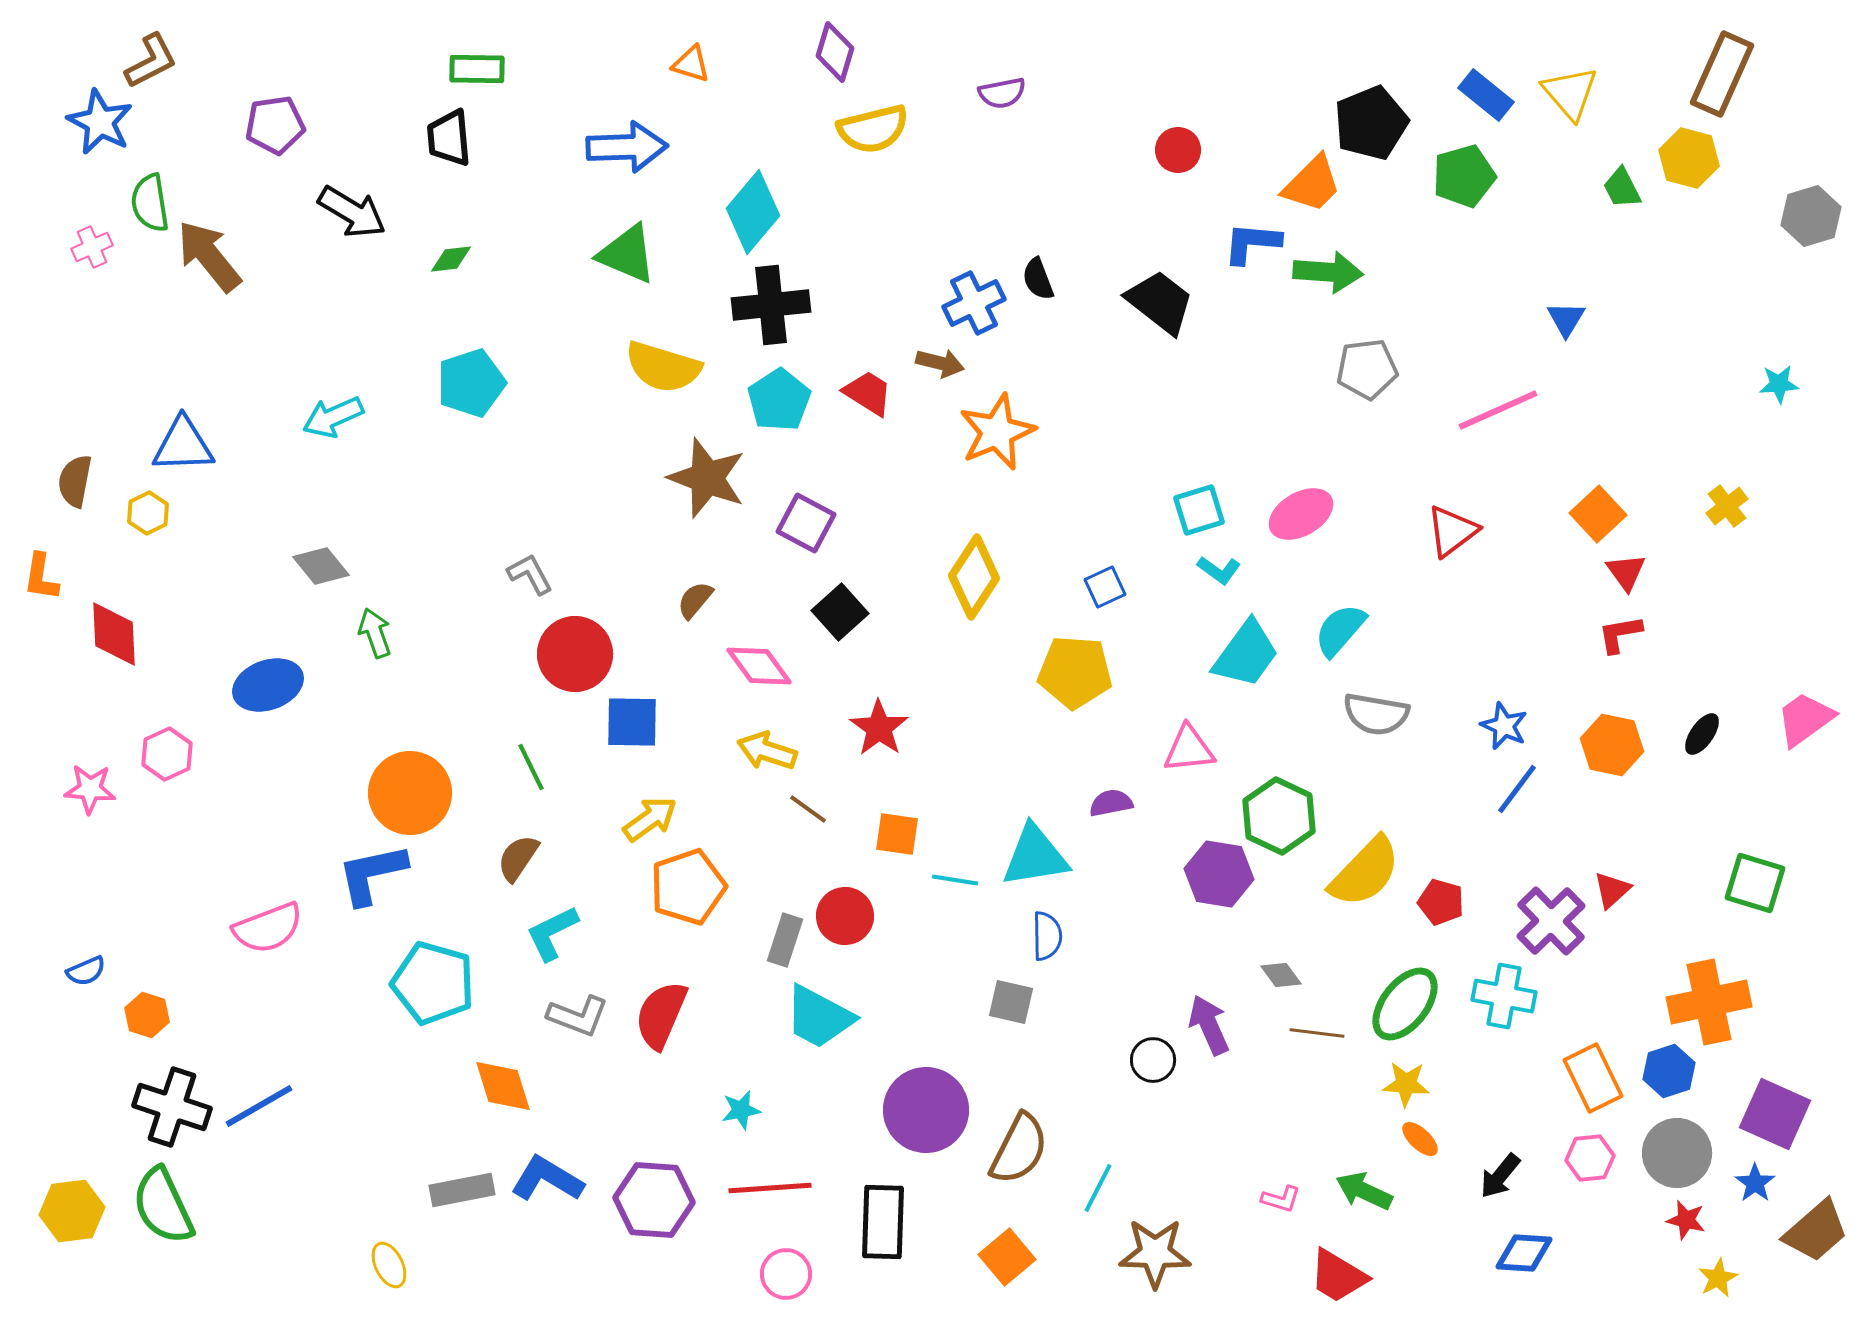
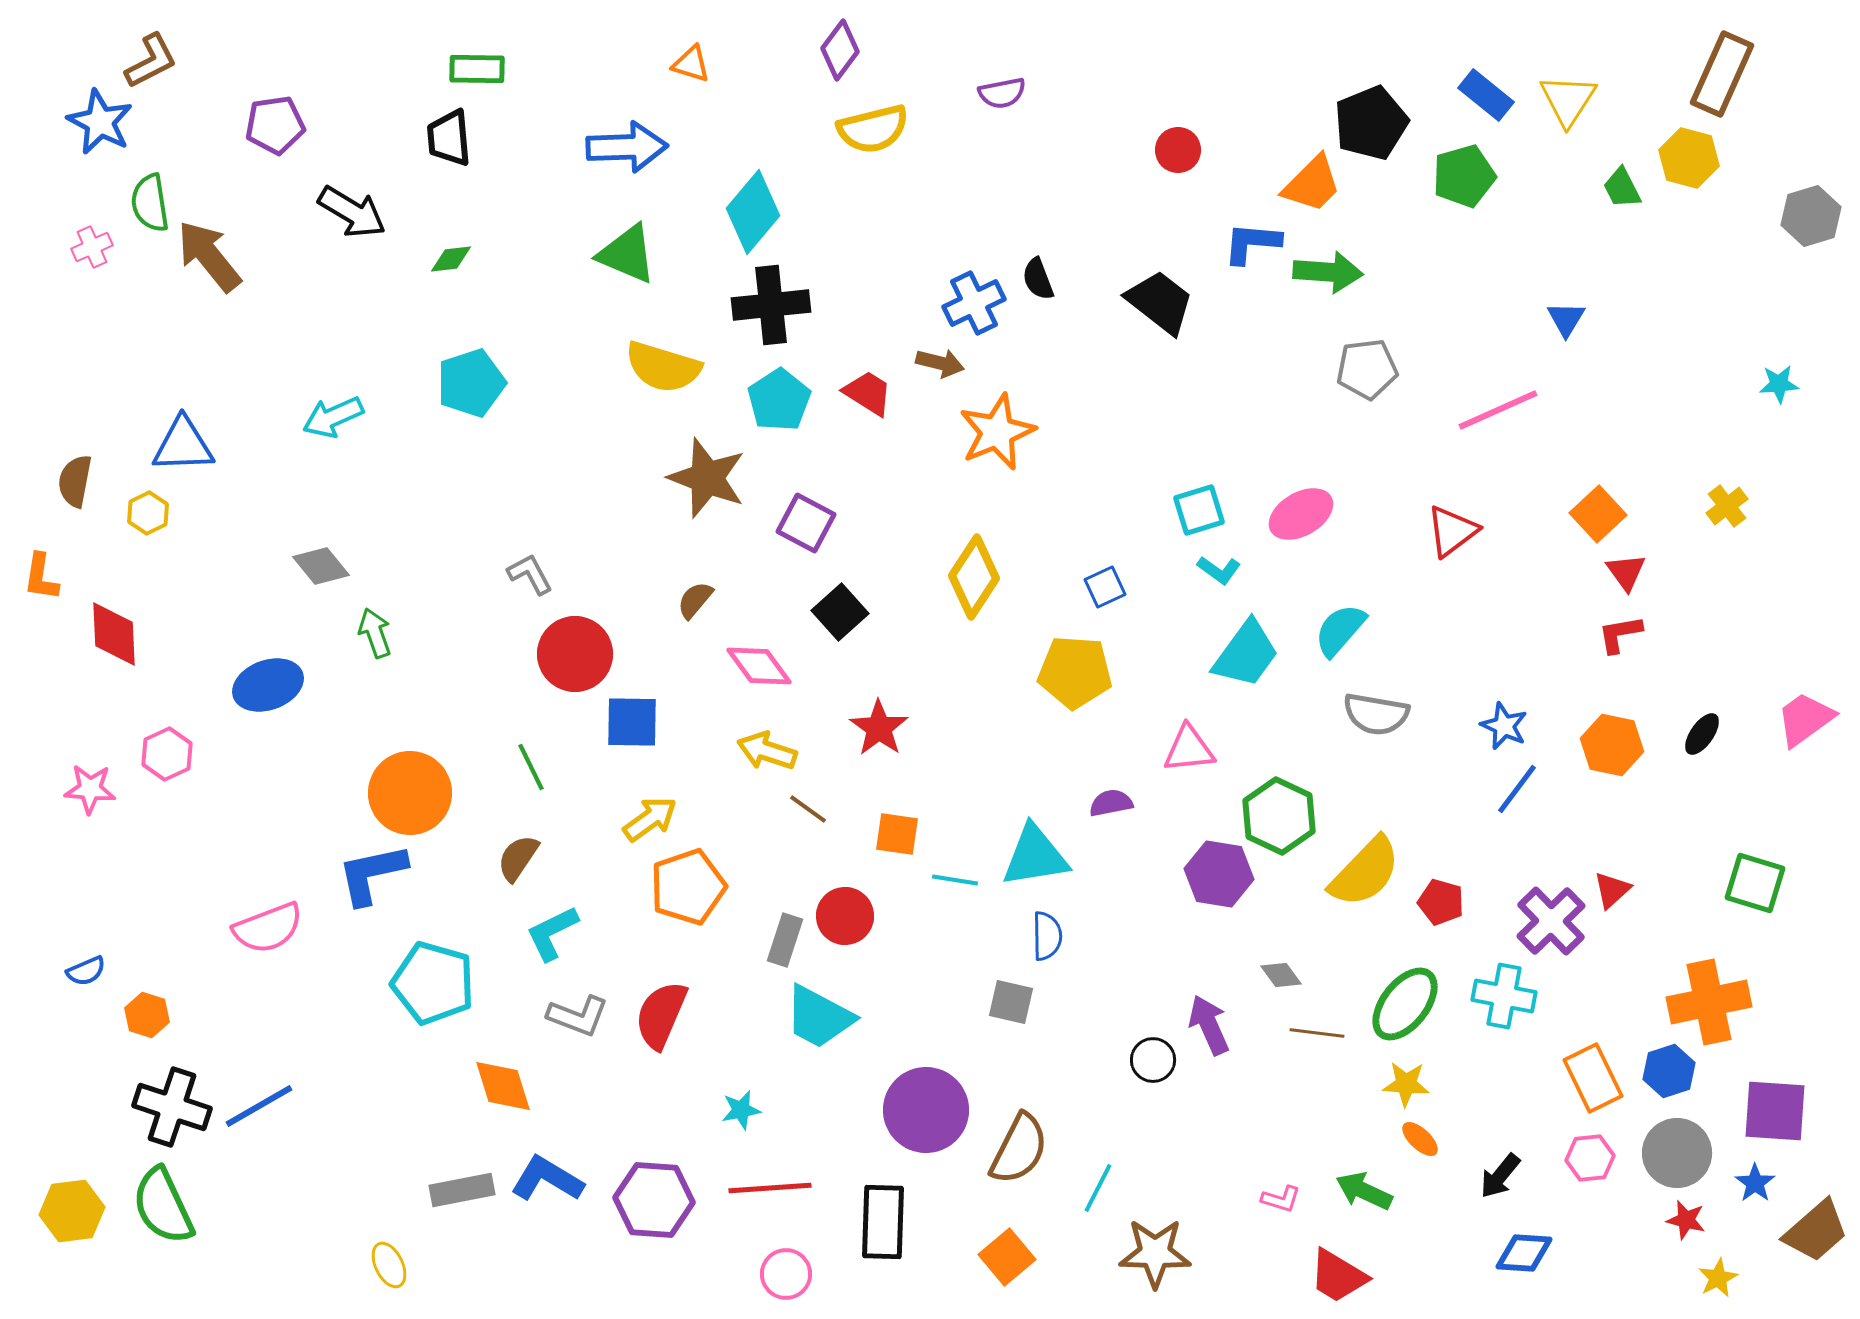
purple diamond at (835, 52): moved 5 px right, 2 px up; rotated 20 degrees clockwise
yellow triangle at (1570, 93): moved 2 px left, 7 px down; rotated 14 degrees clockwise
purple square at (1775, 1114): moved 3 px up; rotated 20 degrees counterclockwise
